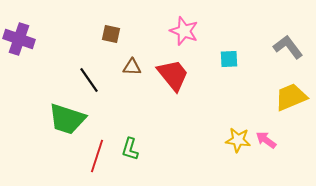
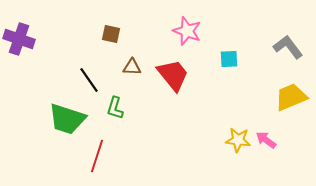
pink star: moved 3 px right
green L-shape: moved 15 px left, 41 px up
